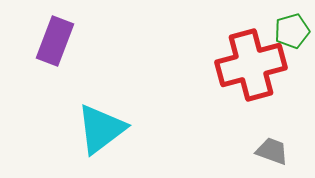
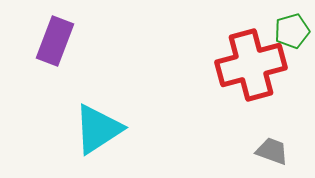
cyan triangle: moved 3 px left; rotated 4 degrees clockwise
